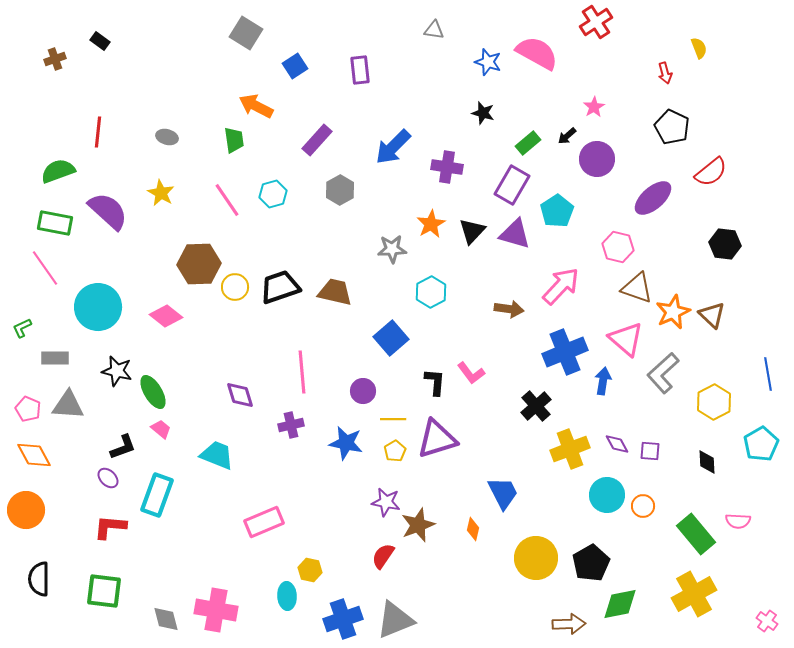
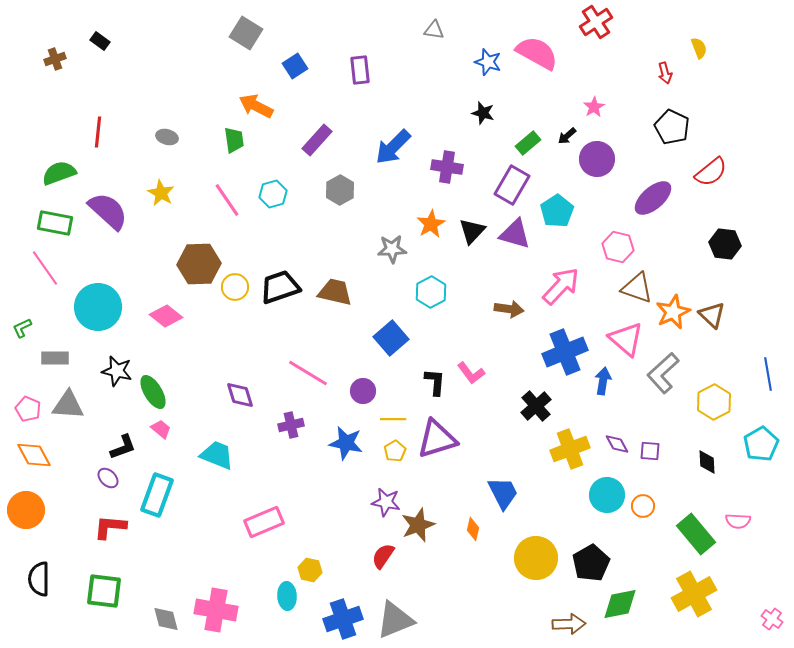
green semicircle at (58, 171): moved 1 px right, 2 px down
pink line at (302, 372): moved 6 px right, 1 px down; rotated 54 degrees counterclockwise
pink cross at (767, 621): moved 5 px right, 2 px up
